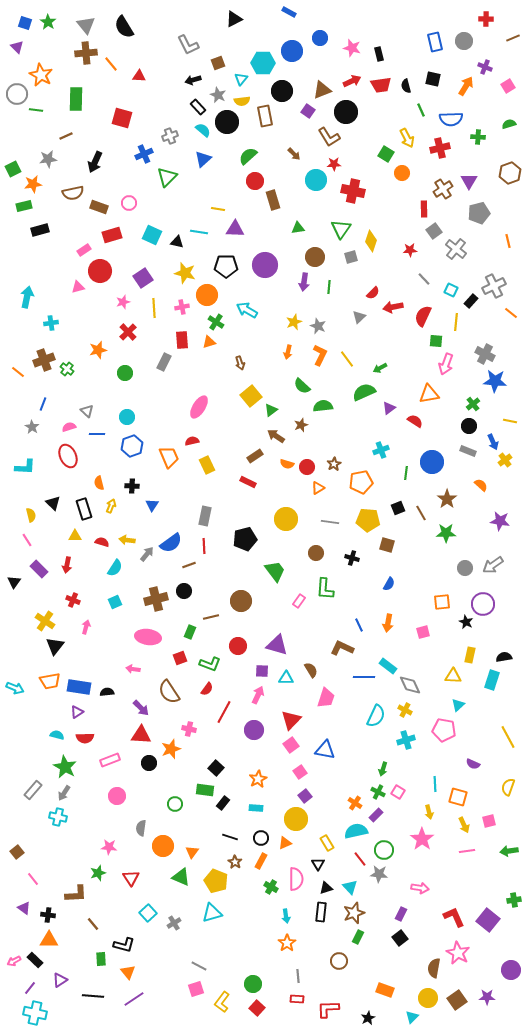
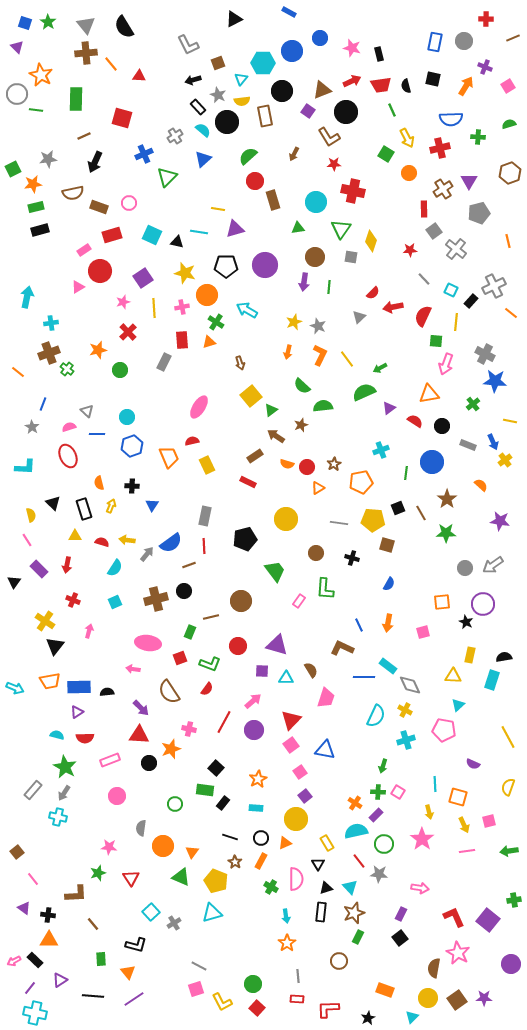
blue rectangle at (435, 42): rotated 24 degrees clockwise
green line at (421, 110): moved 29 px left
brown line at (66, 136): moved 18 px right
gray cross at (170, 136): moved 5 px right; rotated 14 degrees counterclockwise
brown arrow at (294, 154): rotated 72 degrees clockwise
orange circle at (402, 173): moved 7 px right
cyan circle at (316, 180): moved 22 px down
green rectangle at (24, 206): moved 12 px right, 1 px down
purple triangle at (235, 229): rotated 18 degrees counterclockwise
gray square at (351, 257): rotated 24 degrees clockwise
pink triangle at (78, 287): rotated 16 degrees counterclockwise
brown cross at (44, 360): moved 5 px right, 7 px up
green circle at (125, 373): moved 5 px left, 3 px up
black circle at (469, 426): moved 27 px left
gray rectangle at (468, 451): moved 6 px up
yellow pentagon at (368, 520): moved 5 px right
gray line at (330, 522): moved 9 px right, 1 px down
pink arrow at (86, 627): moved 3 px right, 4 px down
pink ellipse at (148, 637): moved 6 px down
blue rectangle at (79, 687): rotated 10 degrees counterclockwise
pink arrow at (258, 695): moved 5 px left, 6 px down; rotated 24 degrees clockwise
red line at (224, 712): moved 10 px down
red triangle at (141, 735): moved 2 px left
green arrow at (383, 769): moved 3 px up
green cross at (378, 792): rotated 24 degrees counterclockwise
green circle at (384, 850): moved 6 px up
red line at (360, 859): moved 1 px left, 2 px down
cyan square at (148, 913): moved 3 px right, 1 px up
black L-shape at (124, 945): moved 12 px right
purple circle at (511, 970): moved 6 px up
purple star at (487, 997): moved 3 px left, 1 px down
yellow L-shape at (222, 1002): rotated 65 degrees counterclockwise
